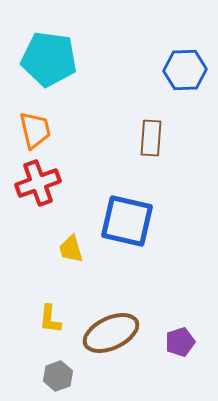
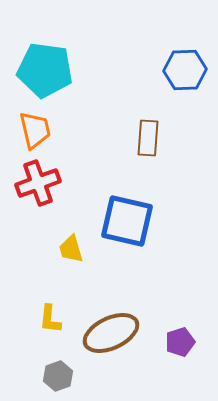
cyan pentagon: moved 4 px left, 11 px down
brown rectangle: moved 3 px left
